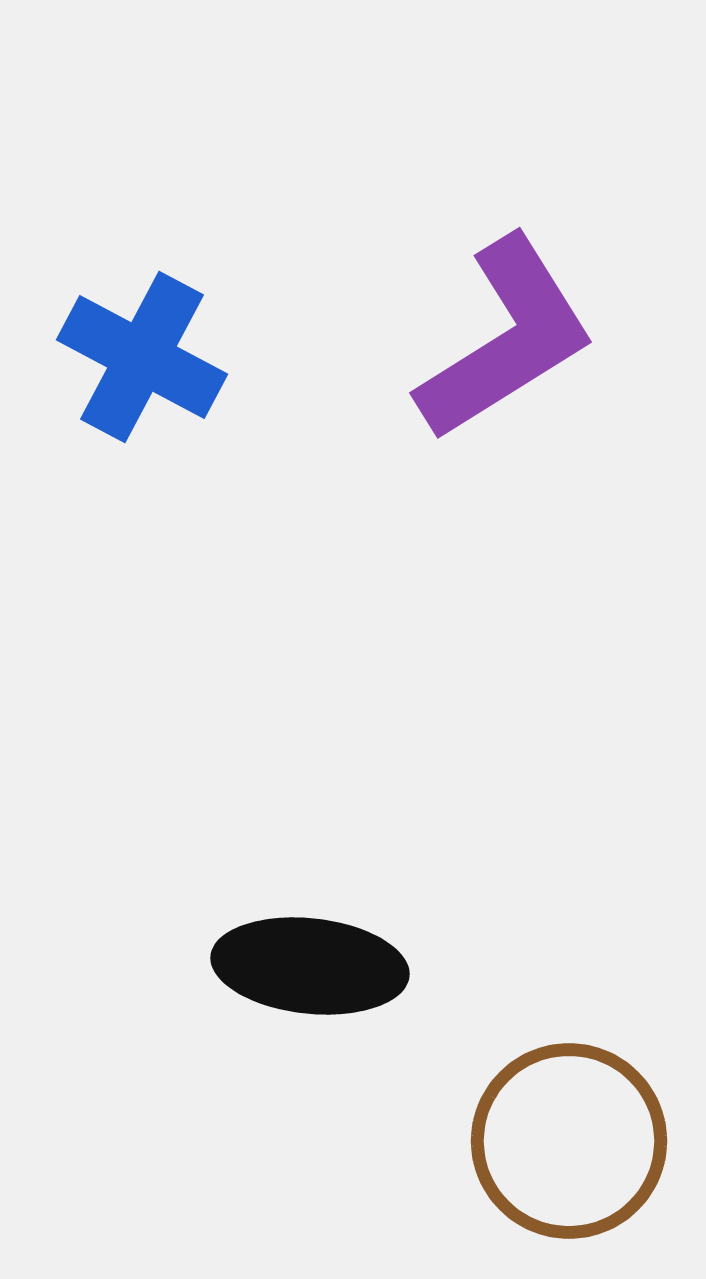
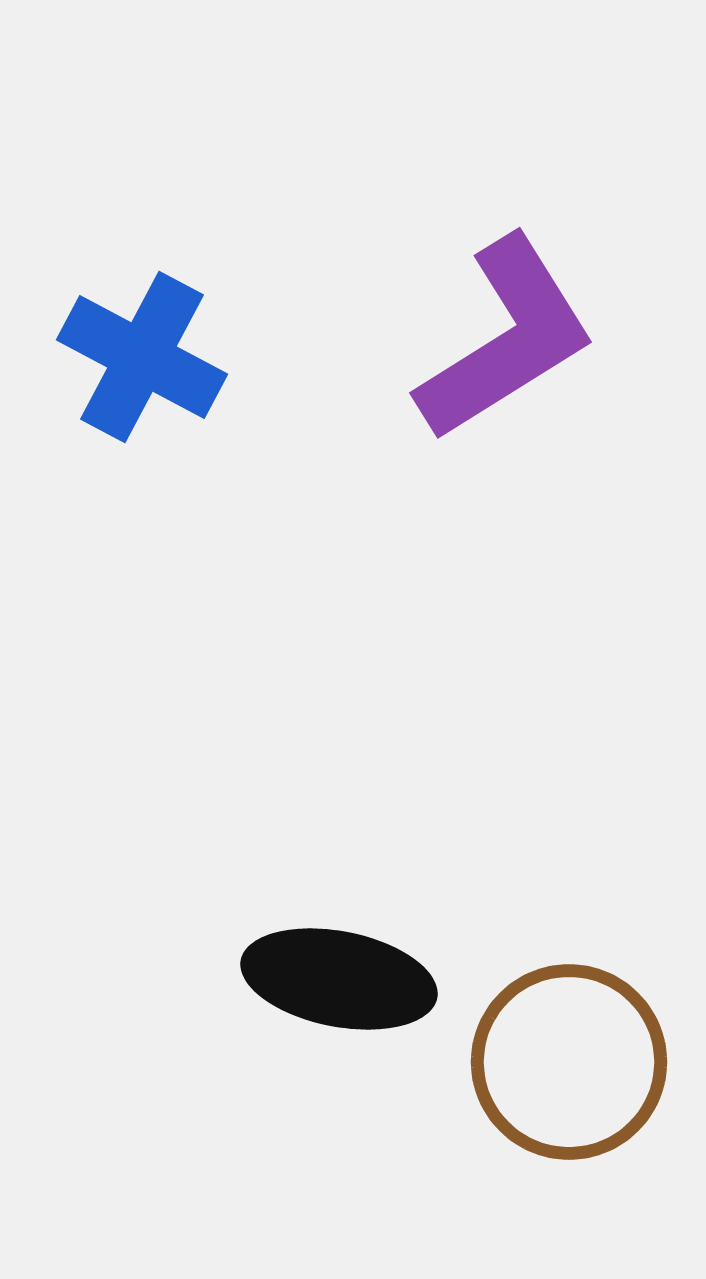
black ellipse: moved 29 px right, 13 px down; rotated 5 degrees clockwise
brown circle: moved 79 px up
